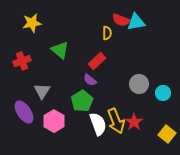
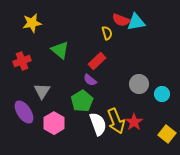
yellow semicircle: rotated 16 degrees counterclockwise
cyan circle: moved 1 px left, 1 px down
pink hexagon: moved 2 px down
